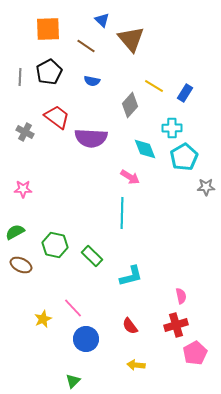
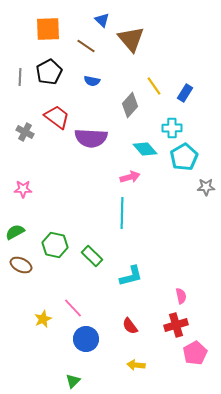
yellow line: rotated 24 degrees clockwise
cyan diamond: rotated 20 degrees counterclockwise
pink arrow: rotated 48 degrees counterclockwise
